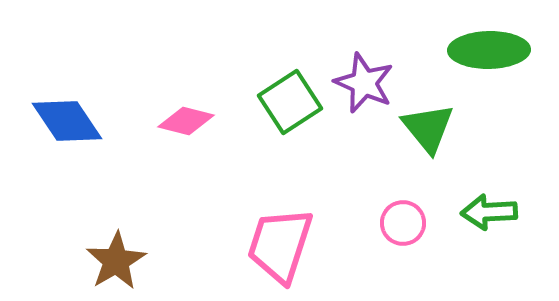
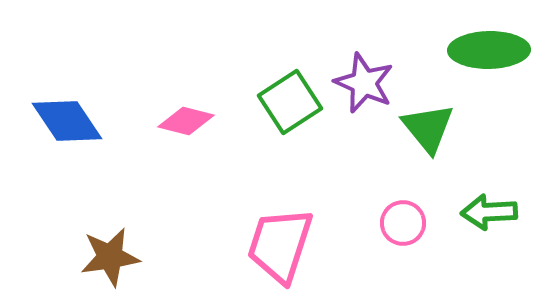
brown star: moved 6 px left, 4 px up; rotated 22 degrees clockwise
